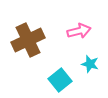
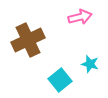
pink arrow: moved 1 px right, 14 px up
